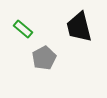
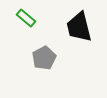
green rectangle: moved 3 px right, 11 px up
